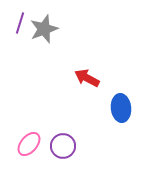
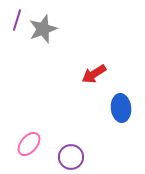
purple line: moved 3 px left, 3 px up
gray star: moved 1 px left
red arrow: moved 7 px right, 4 px up; rotated 60 degrees counterclockwise
purple circle: moved 8 px right, 11 px down
